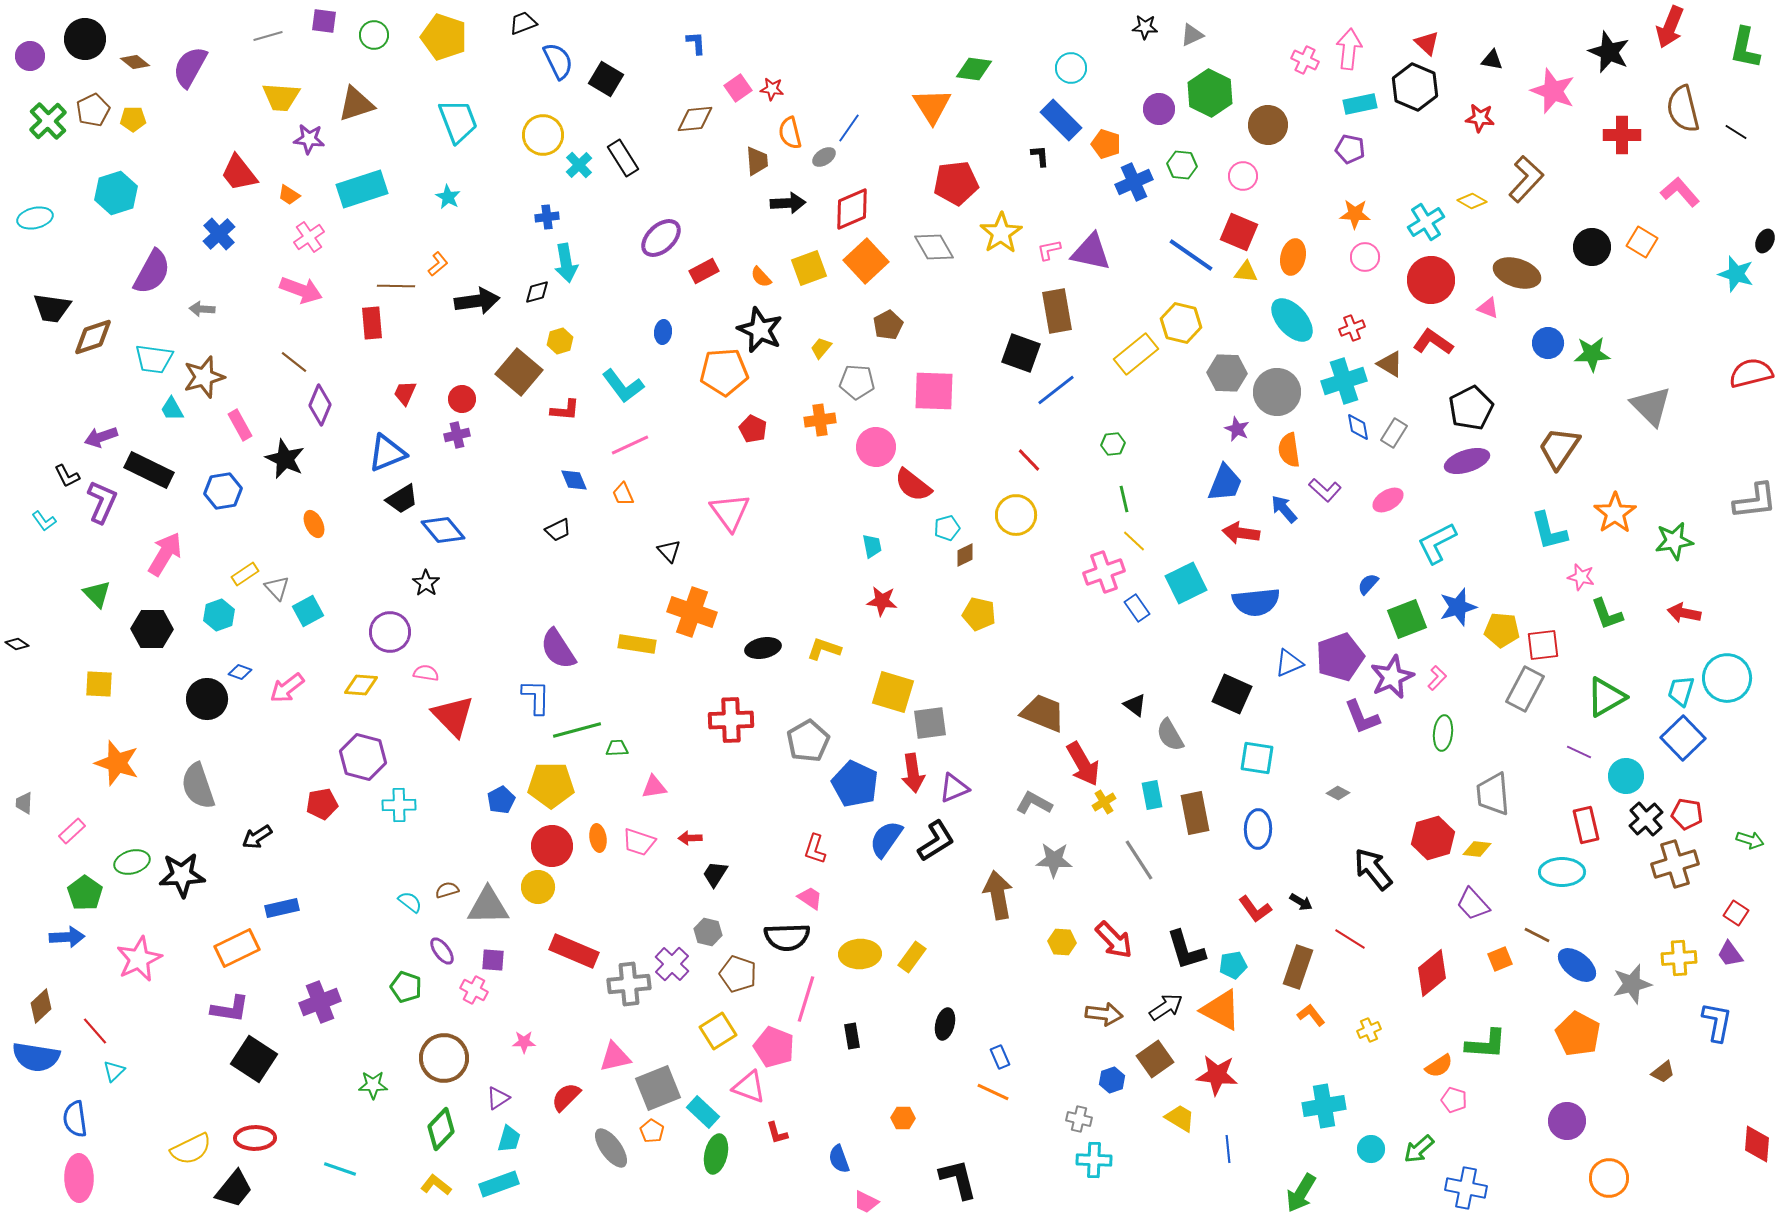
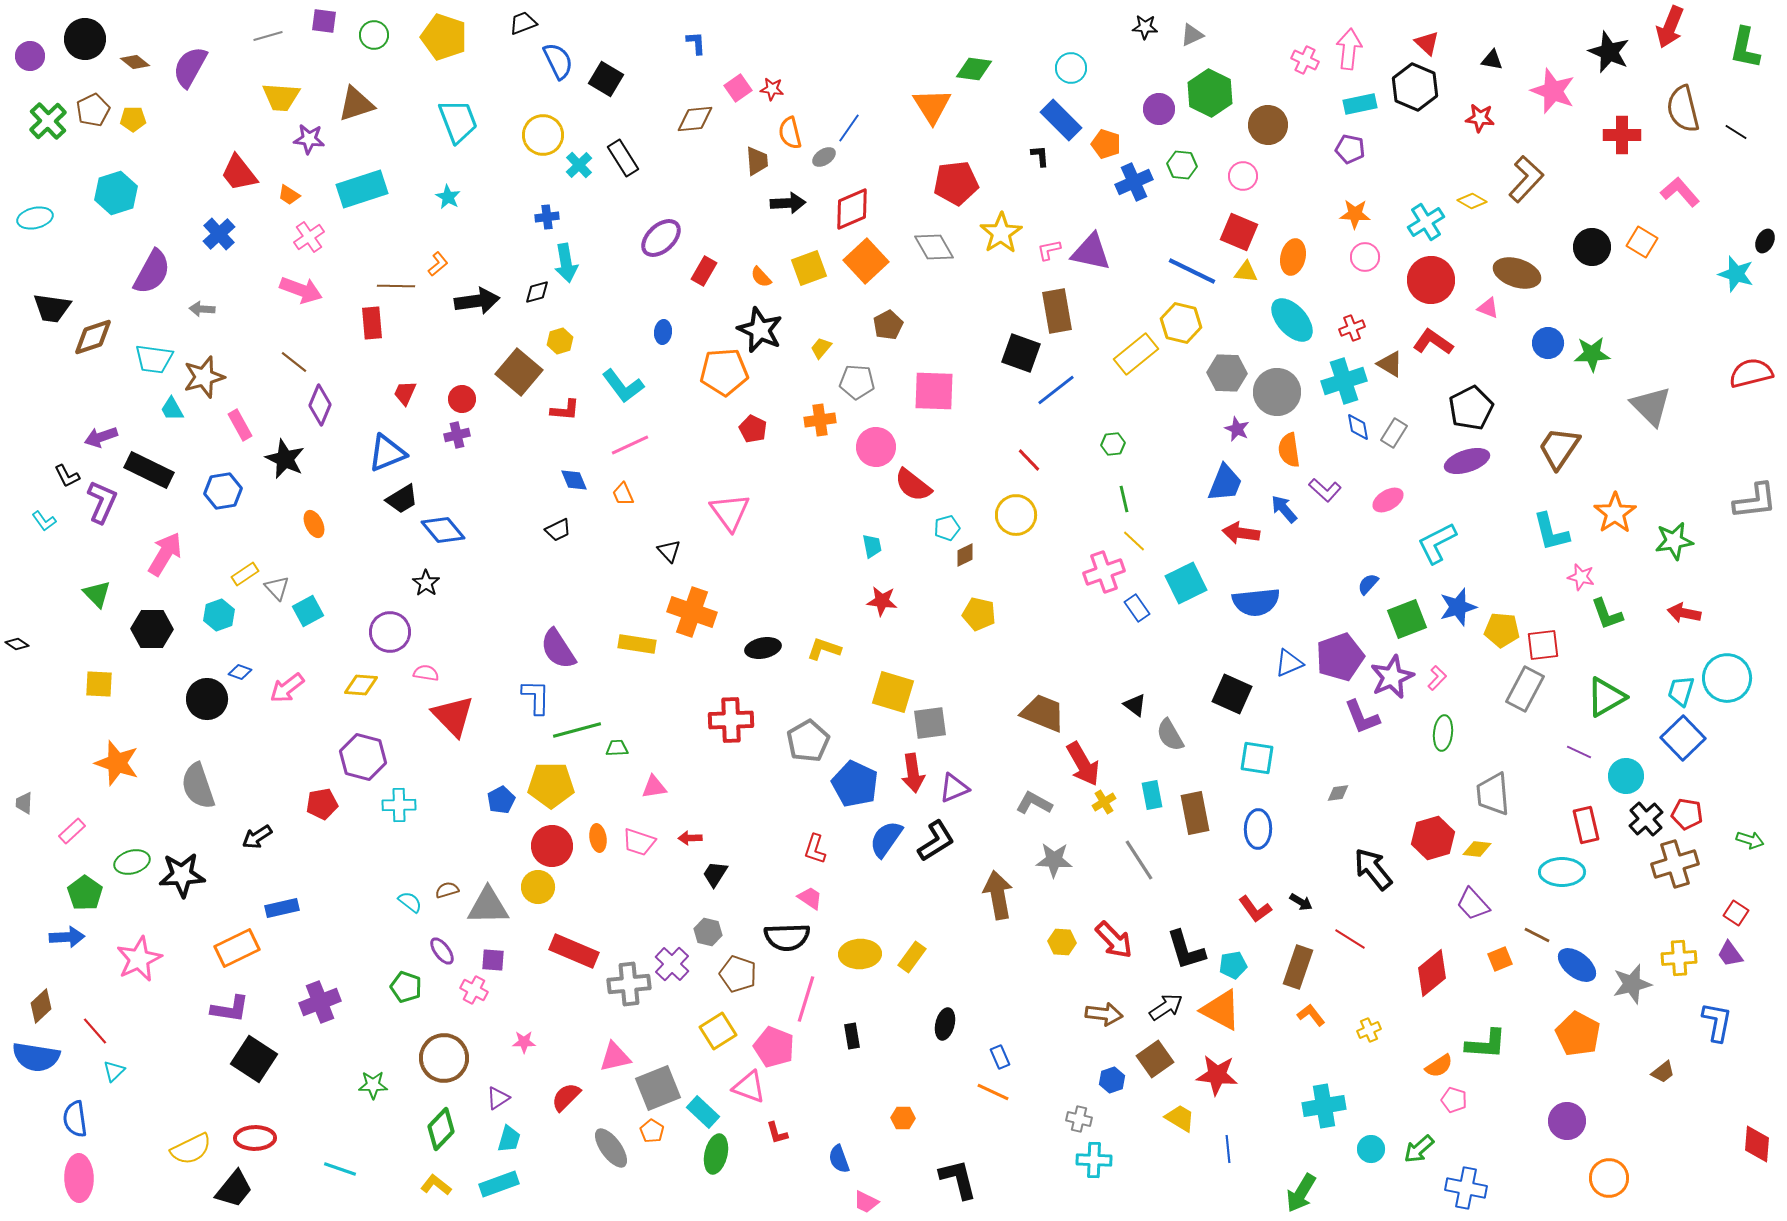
blue line at (1191, 255): moved 1 px right, 16 px down; rotated 9 degrees counterclockwise
red rectangle at (704, 271): rotated 32 degrees counterclockwise
cyan L-shape at (1549, 531): moved 2 px right, 1 px down
gray diamond at (1338, 793): rotated 35 degrees counterclockwise
